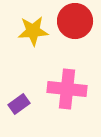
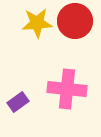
yellow star: moved 4 px right, 8 px up
purple rectangle: moved 1 px left, 2 px up
